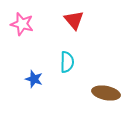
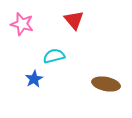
cyan semicircle: moved 13 px left, 6 px up; rotated 105 degrees counterclockwise
blue star: rotated 24 degrees clockwise
brown ellipse: moved 9 px up
